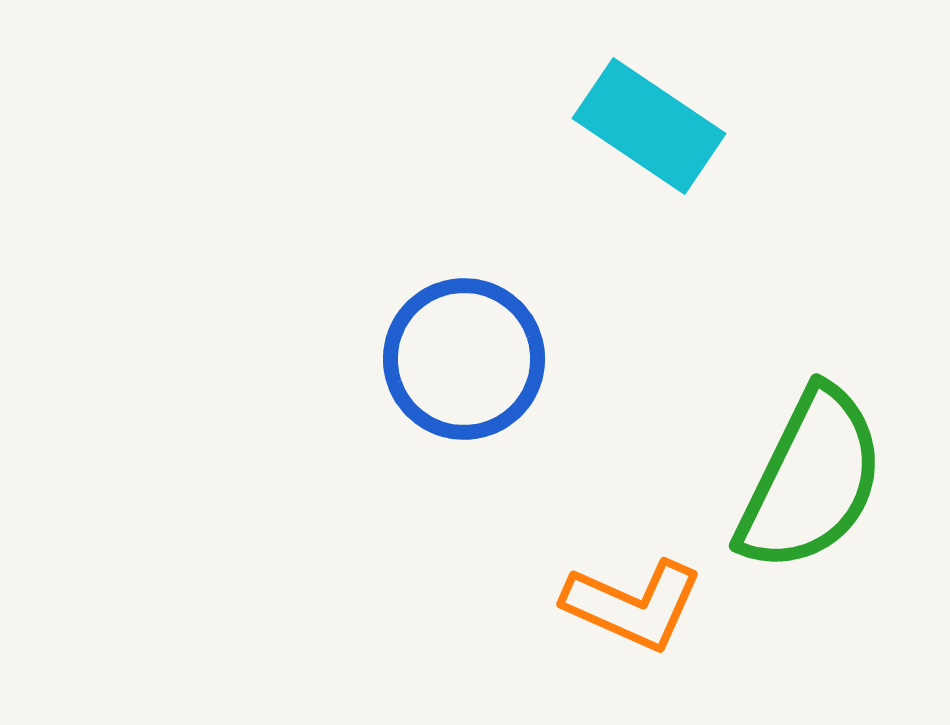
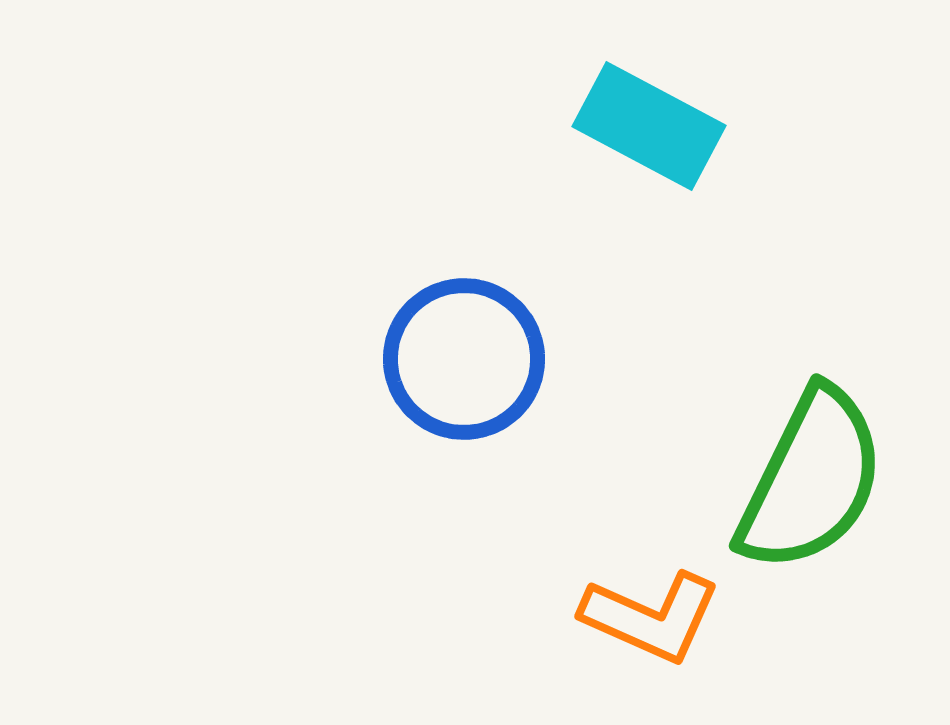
cyan rectangle: rotated 6 degrees counterclockwise
orange L-shape: moved 18 px right, 12 px down
